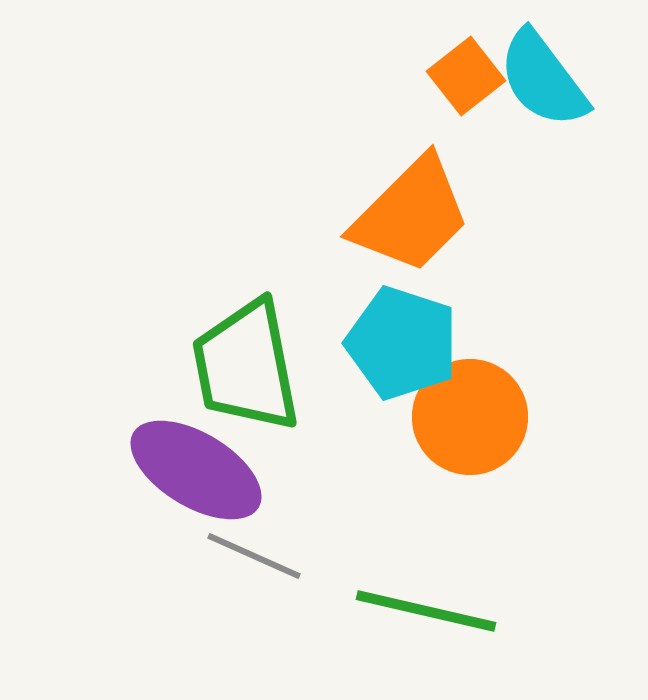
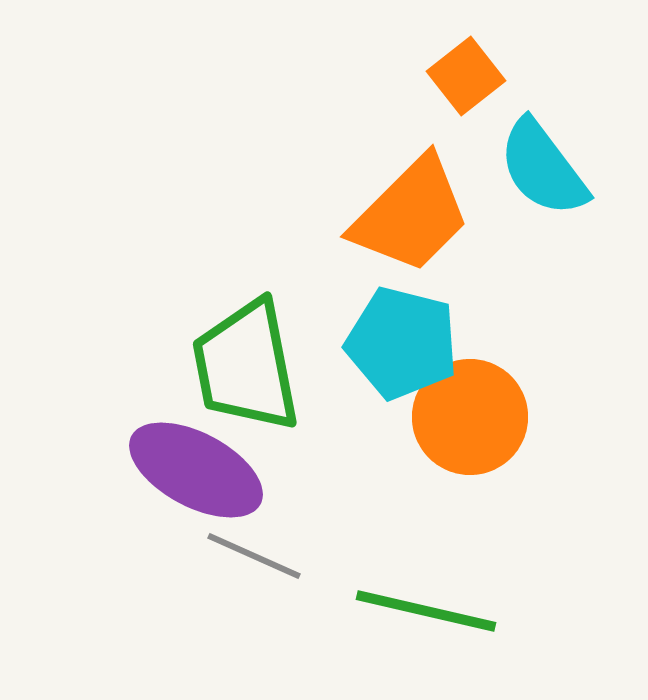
cyan semicircle: moved 89 px down
cyan pentagon: rotated 4 degrees counterclockwise
purple ellipse: rotated 3 degrees counterclockwise
